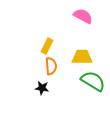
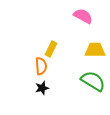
yellow rectangle: moved 4 px right, 3 px down
yellow trapezoid: moved 13 px right, 7 px up
orange semicircle: moved 10 px left
black star: rotated 24 degrees counterclockwise
